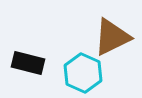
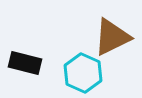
black rectangle: moved 3 px left
